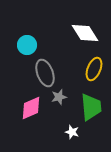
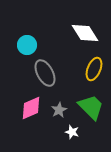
gray ellipse: rotated 8 degrees counterclockwise
gray star: moved 13 px down; rotated 14 degrees counterclockwise
green trapezoid: rotated 40 degrees counterclockwise
